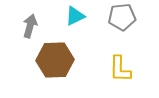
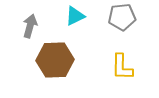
yellow L-shape: moved 2 px right, 2 px up
